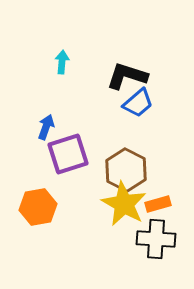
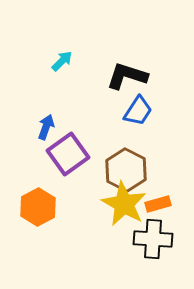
cyan arrow: moved 1 px up; rotated 40 degrees clockwise
blue trapezoid: moved 8 px down; rotated 16 degrees counterclockwise
purple square: rotated 18 degrees counterclockwise
orange hexagon: rotated 18 degrees counterclockwise
black cross: moved 3 px left
